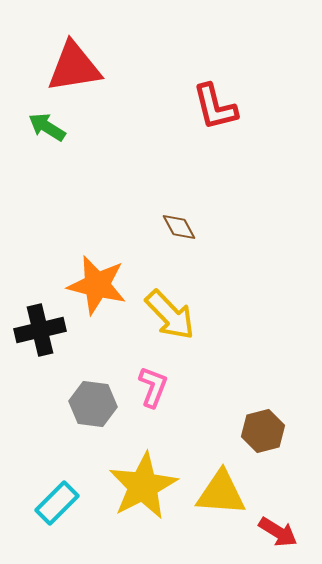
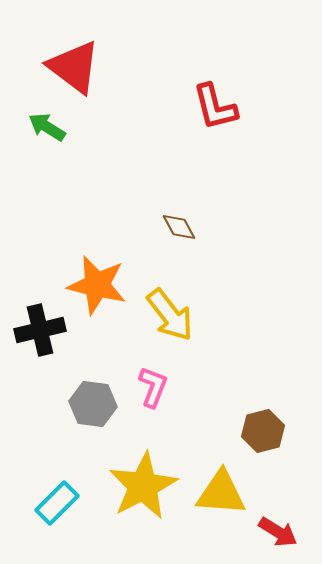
red triangle: rotated 46 degrees clockwise
yellow arrow: rotated 6 degrees clockwise
